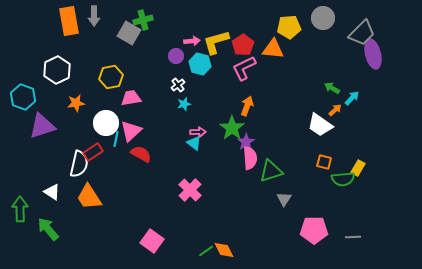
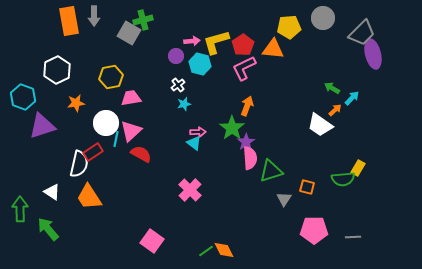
orange square at (324, 162): moved 17 px left, 25 px down
